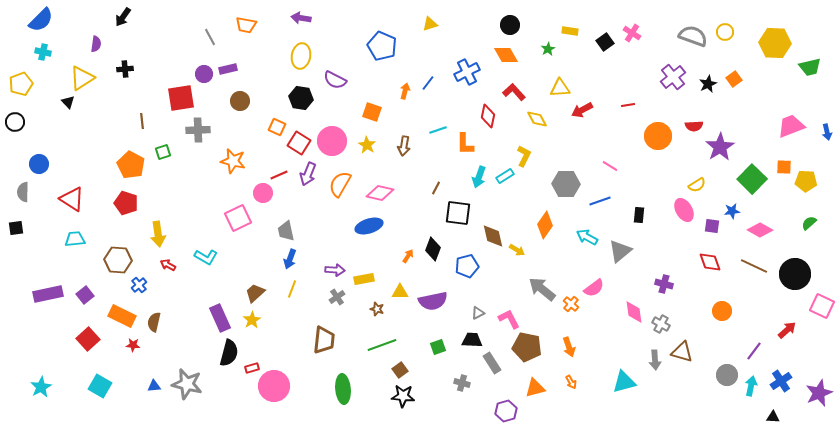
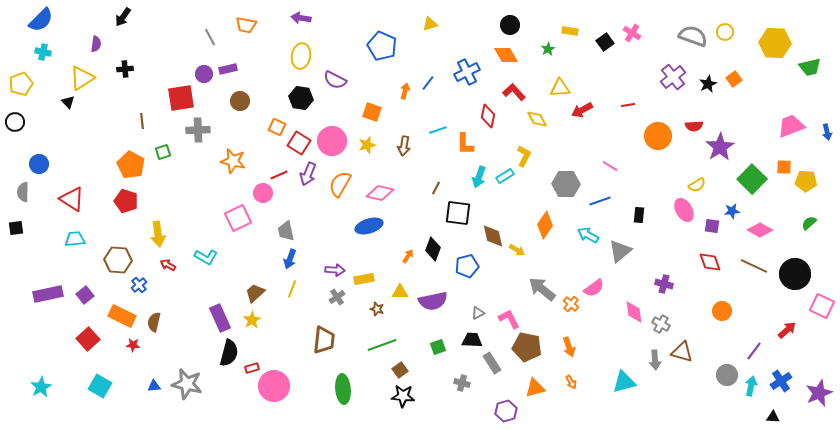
yellow star at (367, 145): rotated 24 degrees clockwise
red pentagon at (126, 203): moved 2 px up
cyan arrow at (587, 237): moved 1 px right, 2 px up
